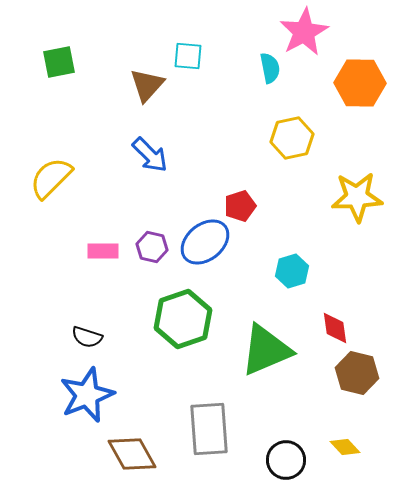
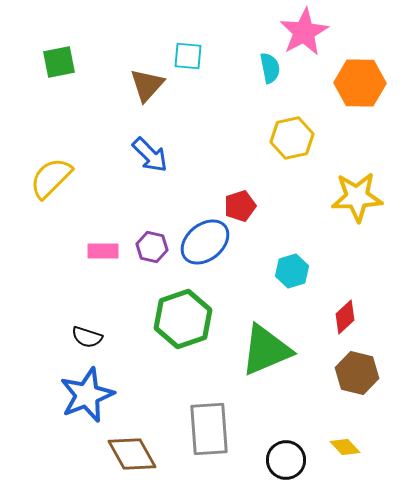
red diamond: moved 10 px right, 11 px up; rotated 56 degrees clockwise
